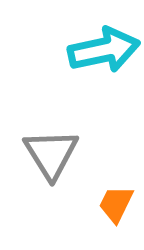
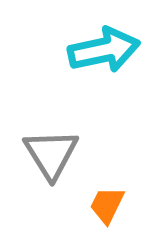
orange trapezoid: moved 9 px left, 1 px down
